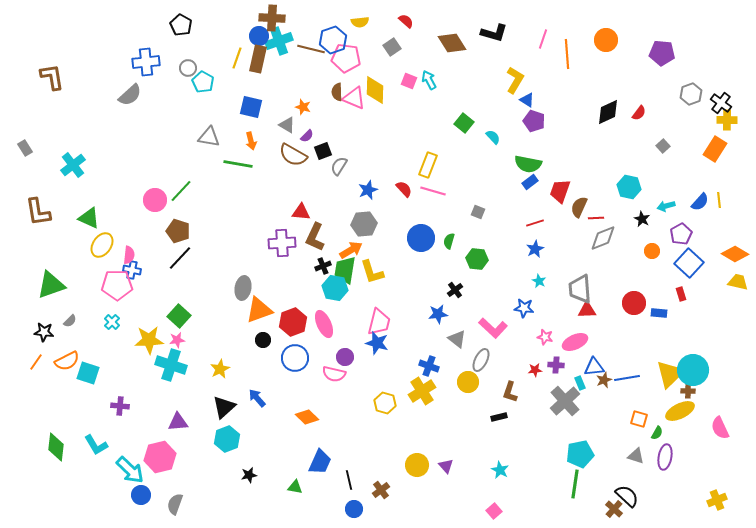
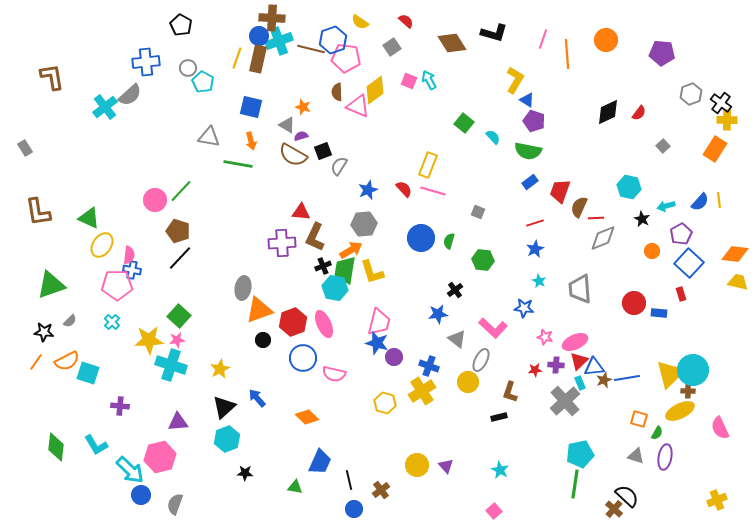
yellow semicircle at (360, 22): rotated 42 degrees clockwise
yellow diamond at (375, 90): rotated 52 degrees clockwise
pink triangle at (354, 98): moved 4 px right, 8 px down
purple semicircle at (307, 136): moved 6 px left; rotated 152 degrees counterclockwise
green semicircle at (528, 164): moved 13 px up
cyan cross at (73, 165): moved 32 px right, 58 px up
orange diamond at (735, 254): rotated 24 degrees counterclockwise
green hexagon at (477, 259): moved 6 px right, 1 px down
red triangle at (587, 310): moved 8 px left, 51 px down; rotated 42 degrees counterclockwise
purple circle at (345, 357): moved 49 px right
blue circle at (295, 358): moved 8 px right
black star at (249, 475): moved 4 px left, 2 px up; rotated 14 degrees clockwise
